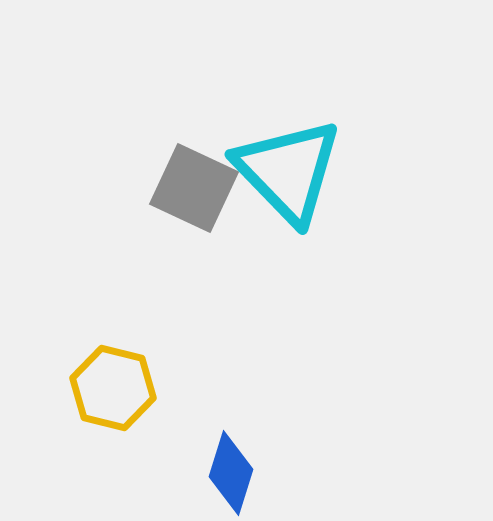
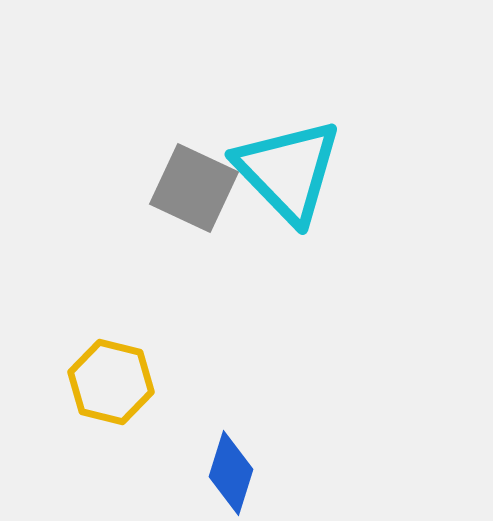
yellow hexagon: moved 2 px left, 6 px up
